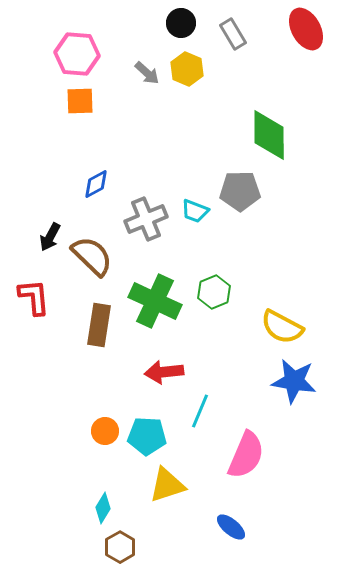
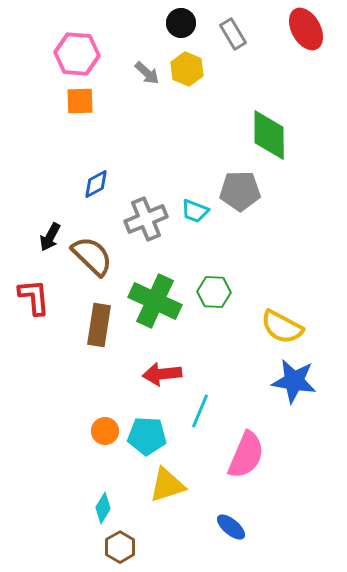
green hexagon: rotated 24 degrees clockwise
red arrow: moved 2 px left, 2 px down
